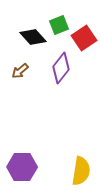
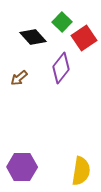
green square: moved 3 px right, 3 px up; rotated 24 degrees counterclockwise
brown arrow: moved 1 px left, 7 px down
